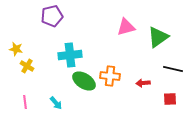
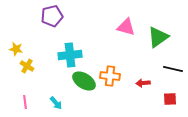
pink triangle: rotated 30 degrees clockwise
